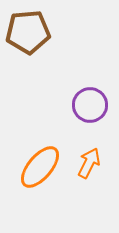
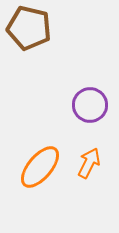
brown pentagon: moved 1 px right, 4 px up; rotated 18 degrees clockwise
